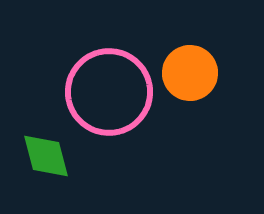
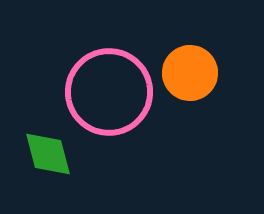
green diamond: moved 2 px right, 2 px up
